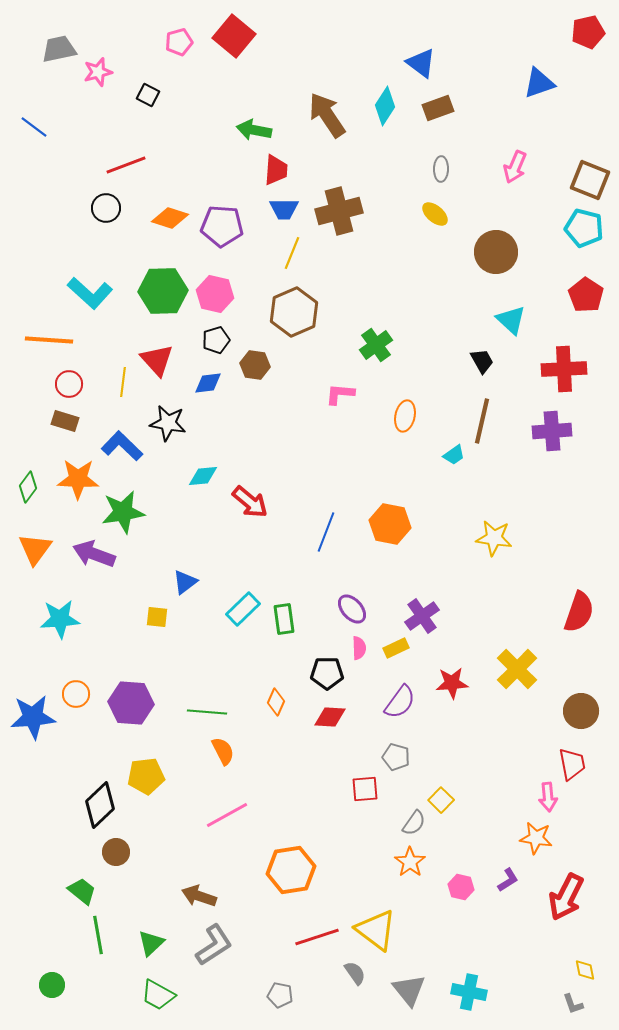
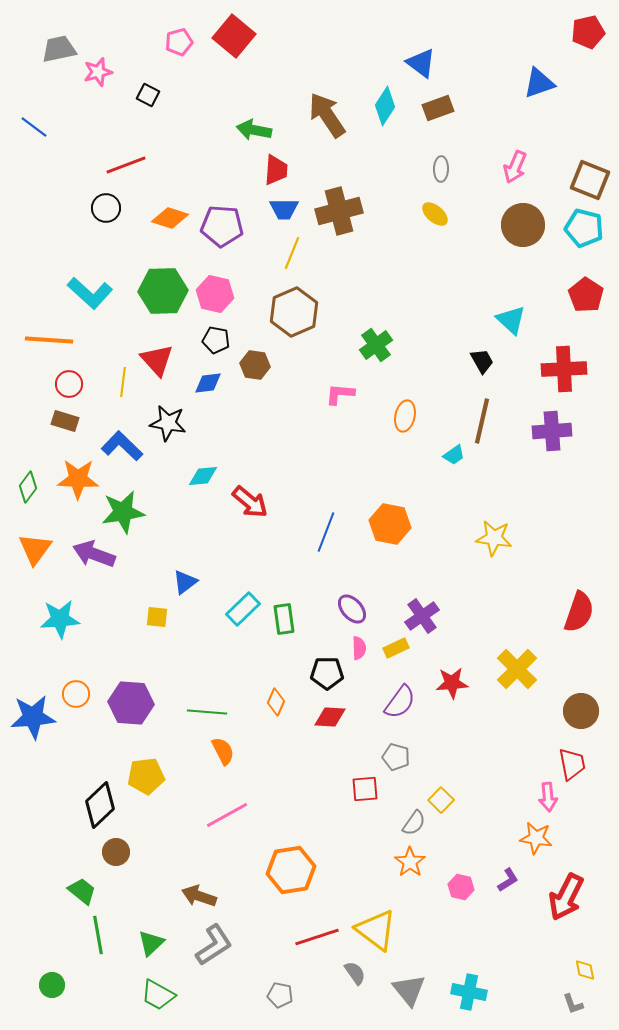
brown circle at (496, 252): moved 27 px right, 27 px up
black pentagon at (216, 340): rotated 28 degrees clockwise
